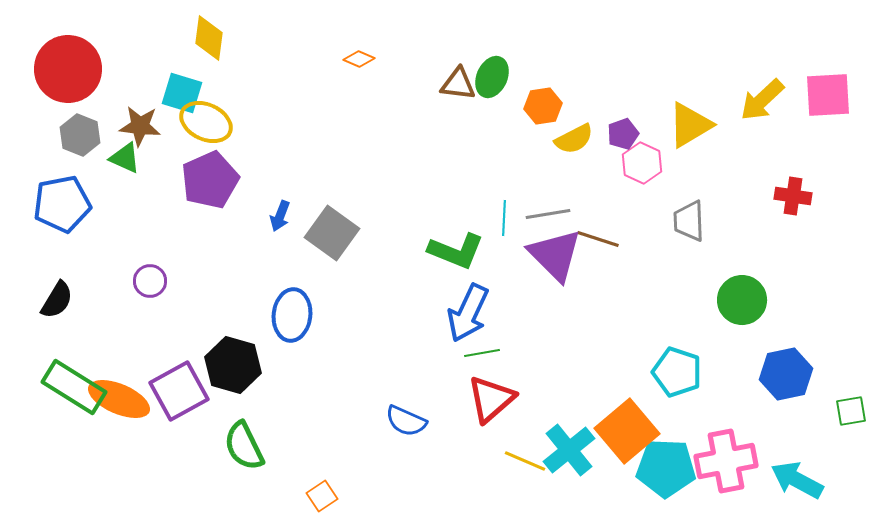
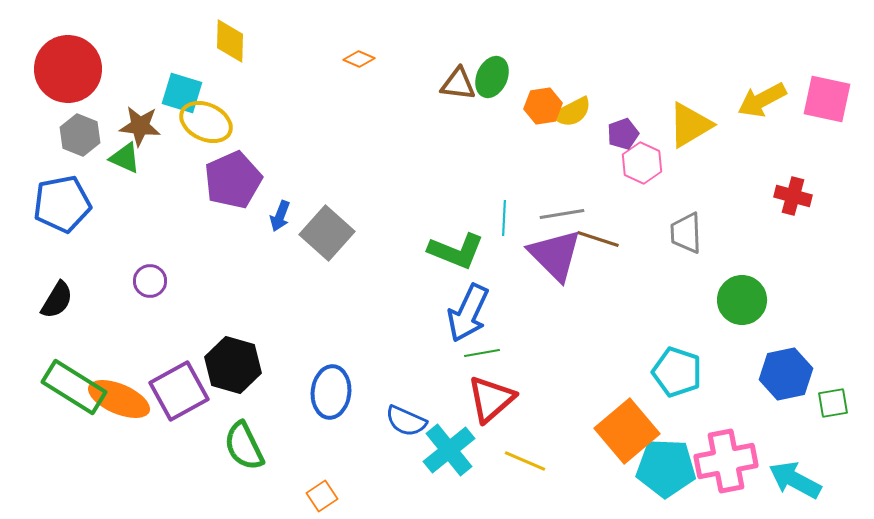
yellow diamond at (209, 38): moved 21 px right, 3 px down; rotated 6 degrees counterclockwise
pink square at (828, 95): moved 1 px left, 4 px down; rotated 15 degrees clockwise
yellow arrow at (762, 100): rotated 15 degrees clockwise
yellow semicircle at (574, 139): moved 2 px left, 27 px up
purple pentagon at (210, 180): moved 23 px right
red cross at (793, 196): rotated 6 degrees clockwise
gray line at (548, 214): moved 14 px right
gray trapezoid at (689, 221): moved 3 px left, 12 px down
gray square at (332, 233): moved 5 px left; rotated 6 degrees clockwise
blue ellipse at (292, 315): moved 39 px right, 77 px down
green square at (851, 411): moved 18 px left, 8 px up
cyan cross at (569, 450): moved 120 px left
cyan arrow at (797, 480): moved 2 px left
